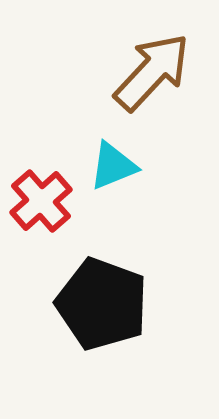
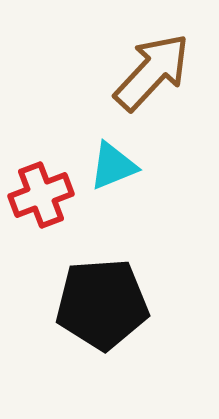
red cross: moved 6 px up; rotated 20 degrees clockwise
black pentagon: rotated 24 degrees counterclockwise
